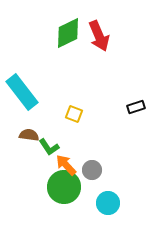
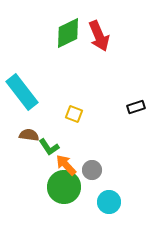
cyan circle: moved 1 px right, 1 px up
